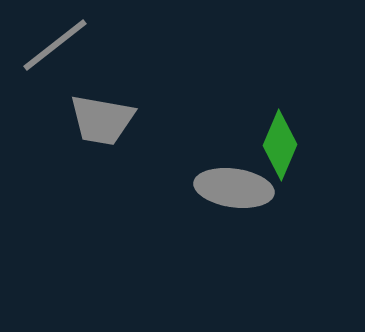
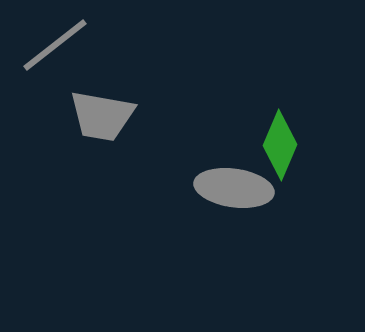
gray trapezoid: moved 4 px up
